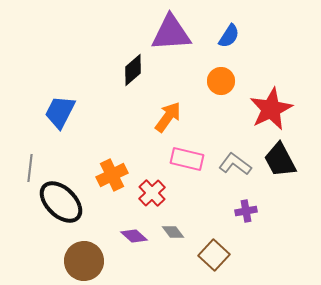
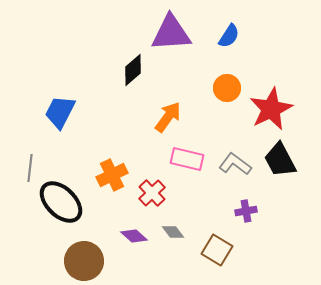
orange circle: moved 6 px right, 7 px down
brown square: moved 3 px right, 5 px up; rotated 12 degrees counterclockwise
